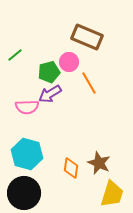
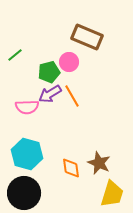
orange line: moved 17 px left, 13 px down
orange diamond: rotated 15 degrees counterclockwise
